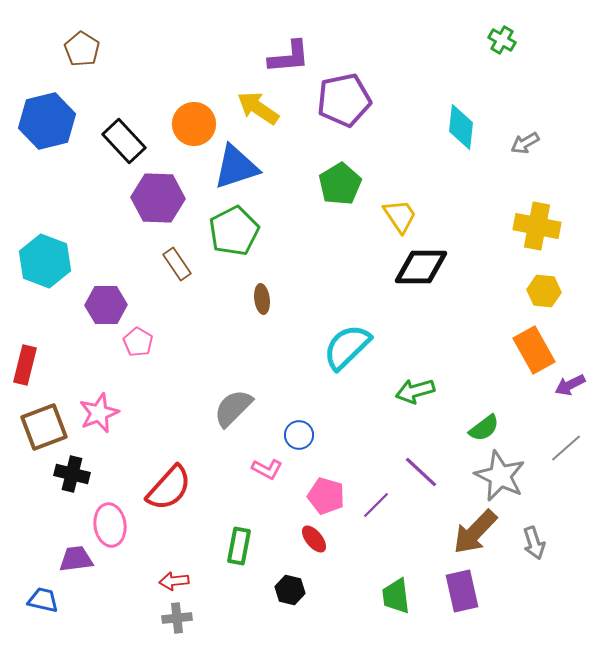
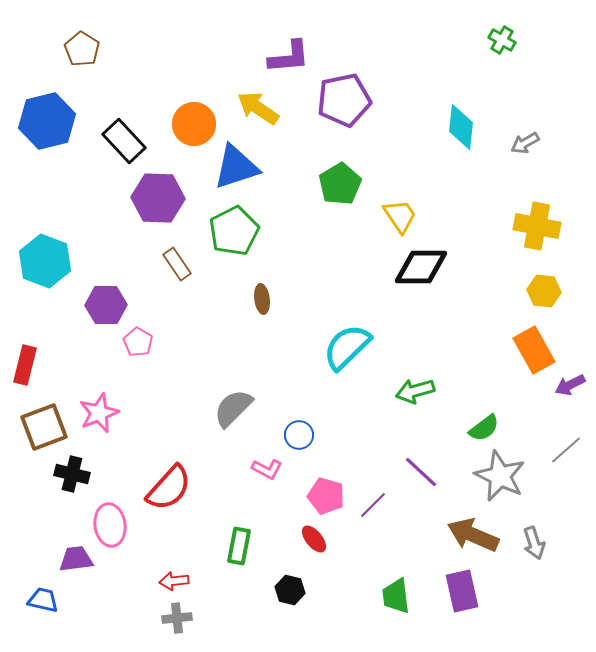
gray line at (566, 448): moved 2 px down
purple line at (376, 505): moved 3 px left
brown arrow at (475, 532): moved 2 px left, 3 px down; rotated 69 degrees clockwise
